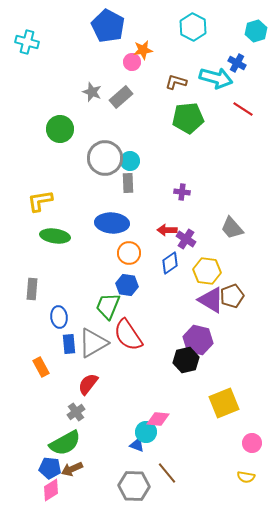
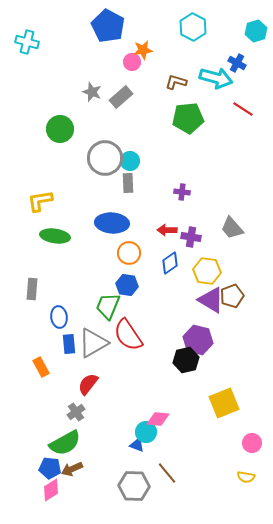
purple cross at (186, 239): moved 5 px right, 2 px up; rotated 24 degrees counterclockwise
